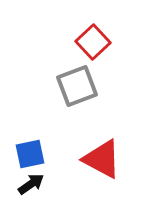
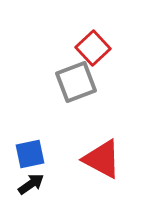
red square: moved 6 px down
gray square: moved 1 px left, 4 px up
